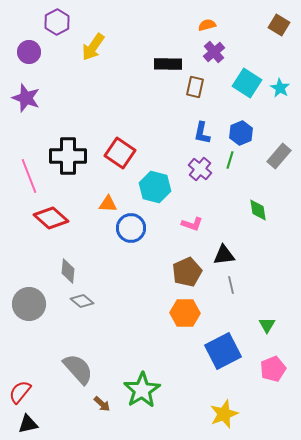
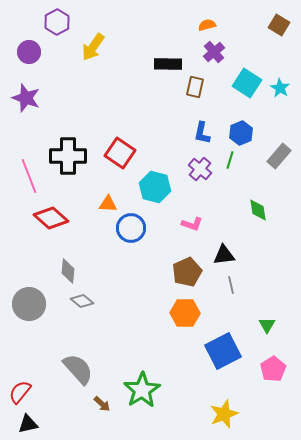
pink pentagon at (273, 369): rotated 10 degrees counterclockwise
